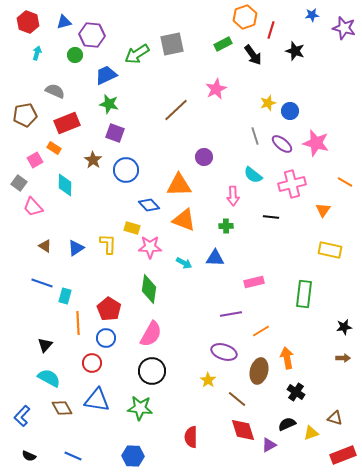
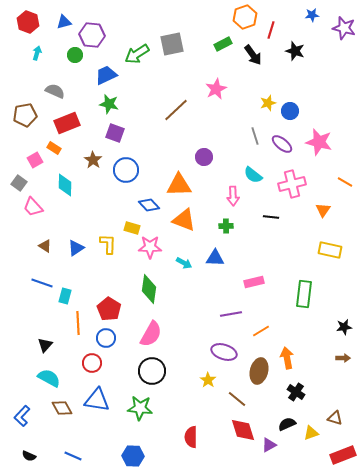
pink star at (316, 143): moved 3 px right, 1 px up
